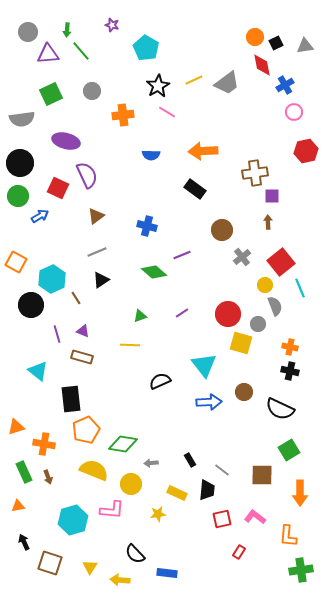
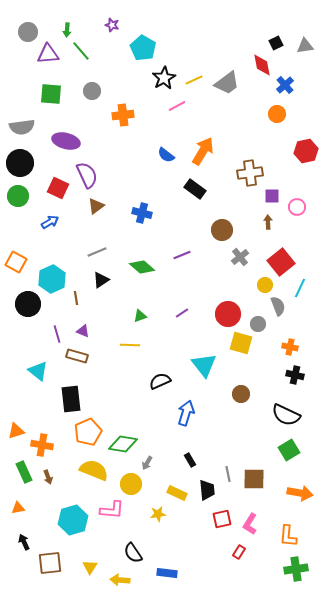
orange circle at (255, 37): moved 22 px right, 77 px down
cyan pentagon at (146, 48): moved 3 px left
blue cross at (285, 85): rotated 12 degrees counterclockwise
black star at (158, 86): moved 6 px right, 8 px up
green square at (51, 94): rotated 30 degrees clockwise
pink line at (167, 112): moved 10 px right, 6 px up; rotated 60 degrees counterclockwise
pink circle at (294, 112): moved 3 px right, 95 px down
gray semicircle at (22, 119): moved 8 px down
orange arrow at (203, 151): rotated 124 degrees clockwise
blue semicircle at (151, 155): moved 15 px right; rotated 36 degrees clockwise
brown cross at (255, 173): moved 5 px left
blue arrow at (40, 216): moved 10 px right, 6 px down
brown triangle at (96, 216): moved 10 px up
blue cross at (147, 226): moved 5 px left, 13 px up
gray cross at (242, 257): moved 2 px left
green diamond at (154, 272): moved 12 px left, 5 px up
cyan line at (300, 288): rotated 48 degrees clockwise
brown line at (76, 298): rotated 24 degrees clockwise
black circle at (31, 305): moved 3 px left, 1 px up
gray semicircle at (275, 306): moved 3 px right
brown rectangle at (82, 357): moved 5 px left, 1 px up
black cross at (290, 371): moved 5 px right, 4 px down
brown circle at (244, 392): moved 3 px left, 2 px down
blue arrow at (209, 402): moved 23 px left, 11 px down; rotated 70 degrees counterclockwise
black semicircle at (280, 409): moved 6 px right, 6 px down
orange triangle at (16, 427): moved 4 px down
orange pentagon at (86, 430): moved 2 px right, 2 px down
orange cross at (44, 444): moved 2 px left, 1 px down
gray arrow at (151, 463): moved 4 px left; rotated 56 degrees counterclockwise
gray line at (222, 470): moved 6 px right, 4 px down; rotated 42 degrees clockwise
brown square at (262, 475): moved 8 px left, 4 px down
black trapezoid at (207, 490): rotated 10 degrees counterclockwise
orange arrow at (300, 493): rotated 80 degrees counterclockwise
orange triangle at (18, 506): moved 2 px down
pink L-shape at (255, 517): moved 5 px left, 7 px down; rotated 95 degrees counterclockwise
black semicircle at (135, 554): moved 2 px left, 1 px up; rotated 10 degrees clockwise
brown square at (50, 563): rotated 25 degrees counterclockwise
green cross at (301, 570): moved 5 px left, 1 px up
